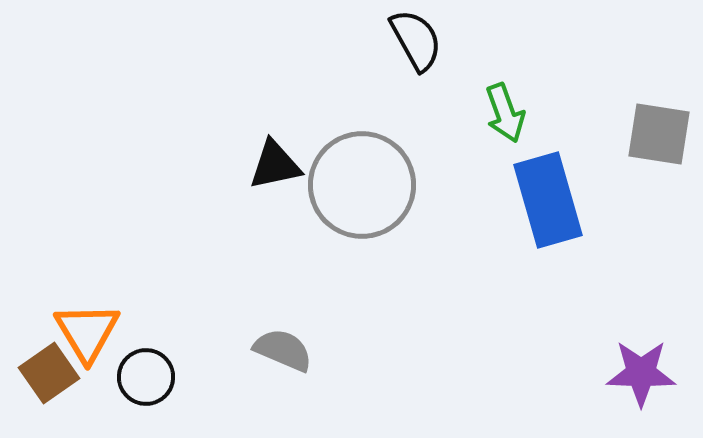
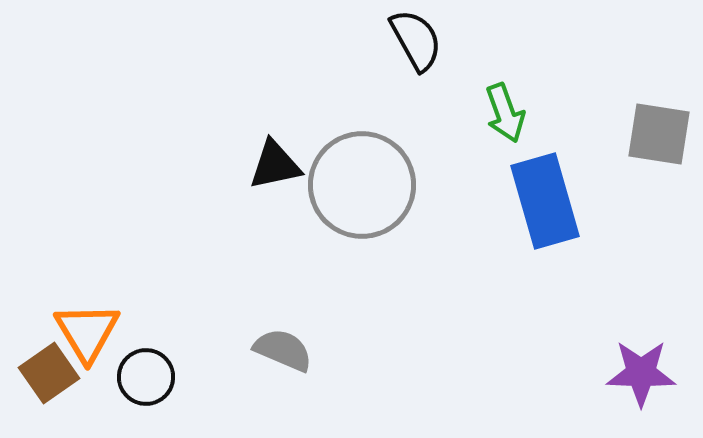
blue rectangle: moved 3 px left, 1 px down
